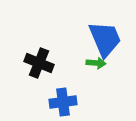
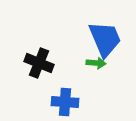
blue cross: moved 2 px right; rotated 12 degrees clockwise
